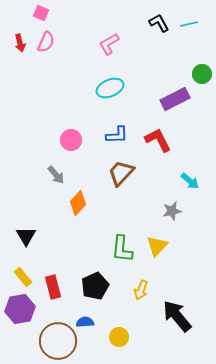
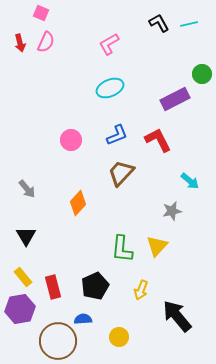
blue L-shape: rotated 20 degrees counterclockwise
gray arrow: moved 29 px left, 14 px down
blue semicircle: moved 2 px left, 3 px up
